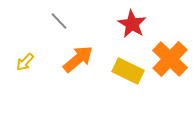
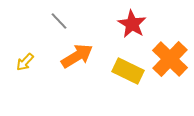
orange arrow: moved 1 px left, 3 px up; rotated 8 degrees clockwise
